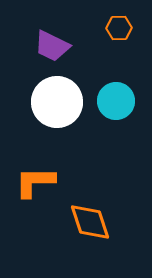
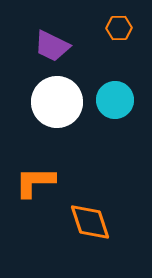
cyan circle: moved 1 px left, 1 px up
